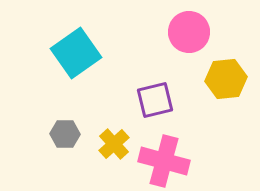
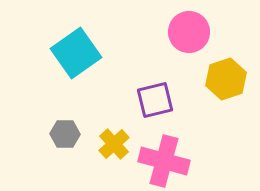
yellow hexagon: rotated 12 degrees counterclockwise
